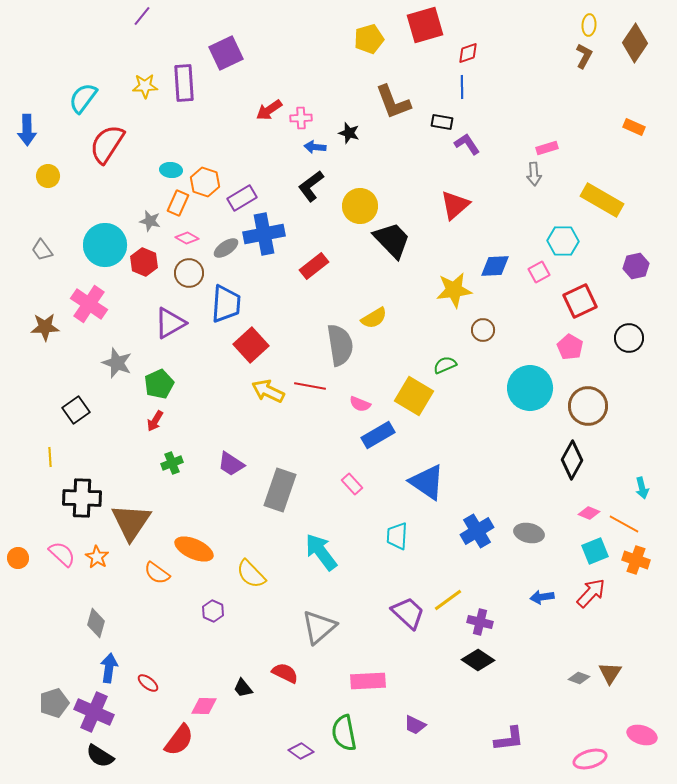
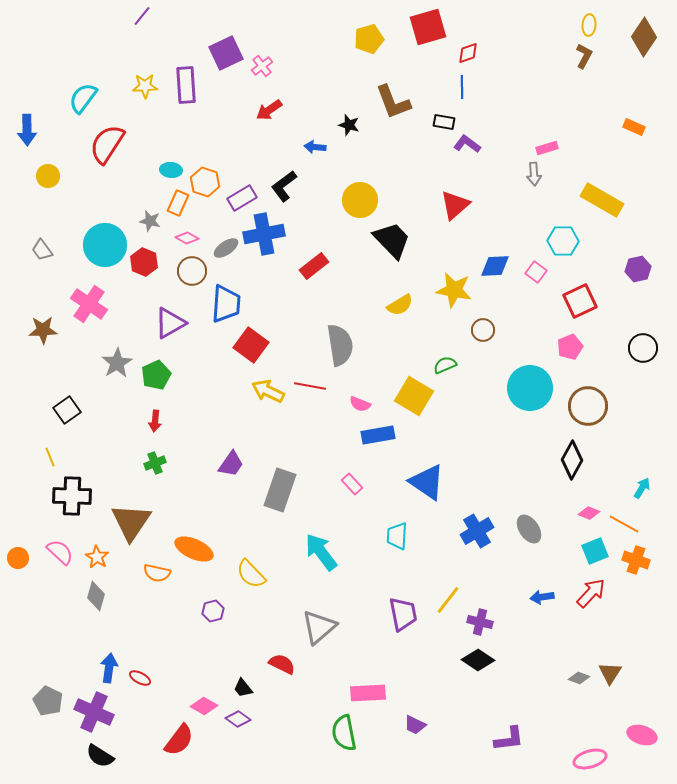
red square at (425, 25): moved 3 px right, 2 px down
brown diamond at (635, 43): moved 9 px right, 6 px up
purple rectangle at (184, 83): moved 2 px right, 2 px down
pink cross at (301, 118): moved 39 px left, 52 px up; rotated 35 degrees counterclockwise
black rectangle at (442, 122): moved 2 px right
black star at (349, 133): moved 8 px up
purple L-shape at (467, 144): rotated 20 degrees counterclockwise
black L-shape at (311, 186): moved 27 px left
yellow circle at (360, 206): moved 6 px up
purple hexagon at (636, 266): moved 2 px right, 3 px down
pink square at (539, 272): moved 3 px left; rotated 25 degrees counterclockwise
brown circle at (189, 273): moved 3 px right, 2 px up
yellow star at (454, 290): rotated 18 degrees clockwise
yellow semicircle at (374, 318): moved 26 px right, 13 px up
brown star at (45, 327): moved 2 px left, 3 px down
black circle at (629, 338): moved 14 px right, 10 px down
red square at (251, 345): rotated 12 degrees counterclockwise
pink pentagon at (570, 347): rotated 20 degrees clockwise
gray star at (117, 363): rotated 20 degrees clockwise
green pentagon at (159, 384): moved 3 px left, 9 px up
black square at (76, 410): moved 9 px left
red arrow at (155, 421): rotated 25 degrees counterclockwise
blue rectangle at (378, 435): rotated 20 degrees clockwise
yellow line at (50, 457): rotated 18 degrees counterclockwise
green cross at (172, 463): moved 17 px left
purple trapezoid at (231, 464): rotated 88 degrees counterclockwise
cyan arrow at (642, 488): rotated 135 degrees counterclockwise
black cross at (82, 498): moved 10 px left, 2 px up
gray ellipse at (529, 533): moved 4 px up; rotated 44 degrees clockwise
pink semicircle at (62, 554): moved 2 px left, 2 px up
orange semicircle at (157, 573): rotated 24 degrees counterclockwise
yellow line at (448, 600): rotated 16 degrees counterclockwise
purple hexagon at (213, 611): rotated 20 degrees clockwise
purple trapezoid at (408, 613): moved 5 px left, 1 px down; rotated 36 degrees clockwise
gray diamond at (96, 623): moved 27 px up
red semicircle at (285, 673): moved 3 px left, 9 px up
pink rectangle at (368, 681): moved 12 px down
red ellipse at (148, 683): moved 8 px left, 5 px up; rotated 10 degrees counterclockwise
gray pentagon at (54, 703): moved 6 px left, 2 px up; rotated 28 degrees counterclockwise
pink diamond at (204, 706): rotated 28 degrees clockwise
purple diamond at (301, 751): moved 63 px left, 32 px up
